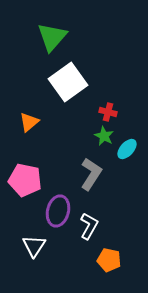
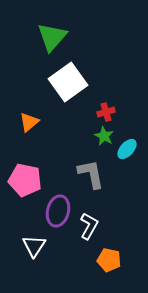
red cross: moved 2 px left; rotated 30 degrees counterclockwise
gray L-shape: rotated 44 degrees counterclockwise
